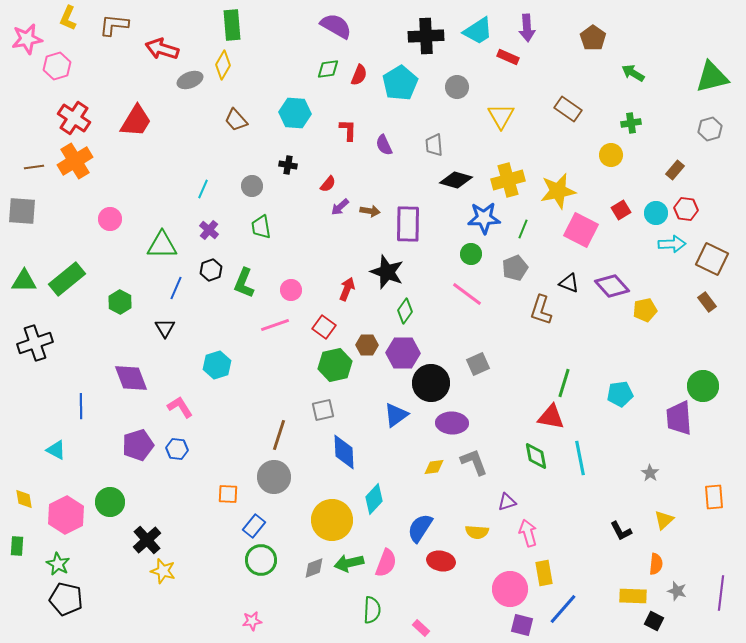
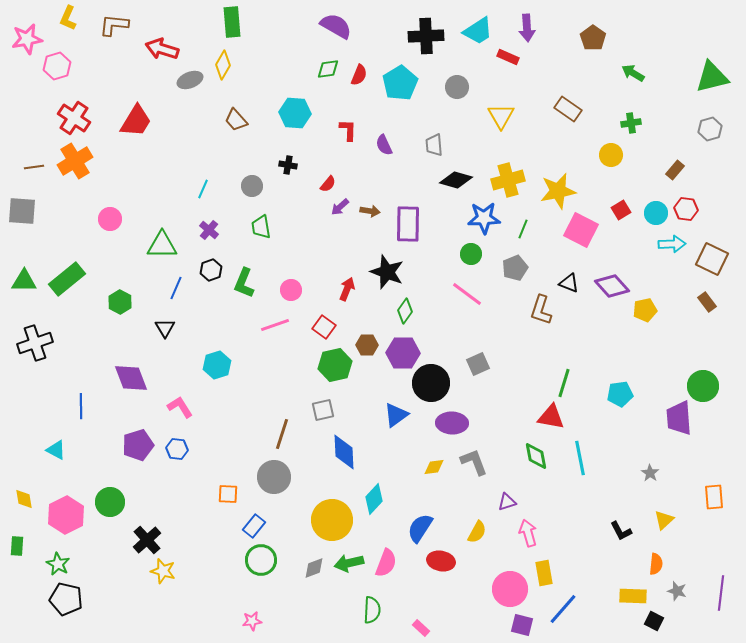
green rectangle at (232, 25): moved 3 px up
brown line at (279, 435): moved 3 px right, 1 px up
yellow semicircle at (477, 532): rotated 65 degrees counterclockwise
